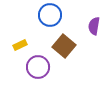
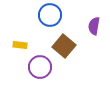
yellow rectangle: rotated 32 degrees clockwise
purple circle: moved 2 px right
